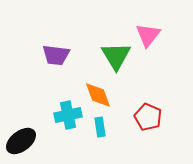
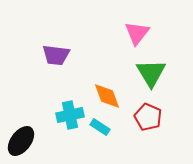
pink triangle: moved 11 px left, 2 px up
green triangle: moved 35 px right, 17 px down
orange diamond: moved 9 px right, 1 px down
cyan cross: moved 2 px right
cyan rectangle: rotated 48 degrees counterclockwise
black ellipse: rotated 16 degrees counterclockwise
